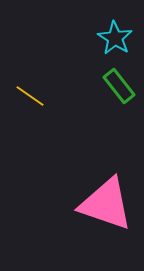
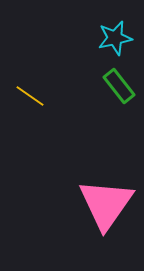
cyan star: rotated 28 degrees clockwise
pink triangle: rotated 46 degrees clockwise
